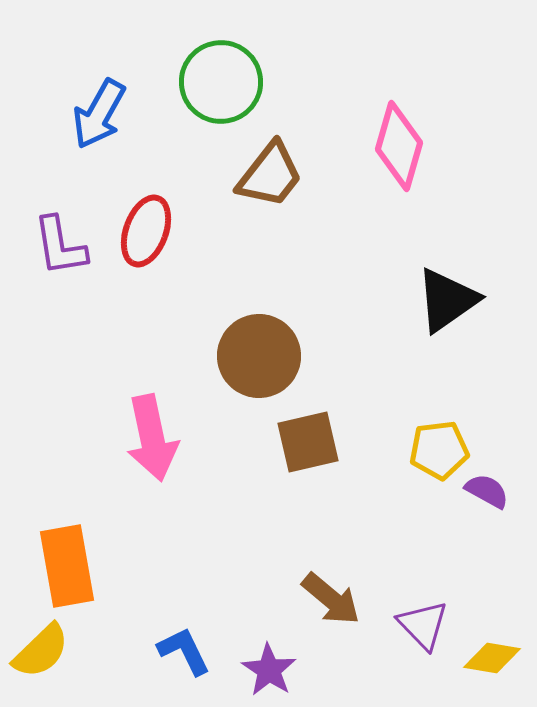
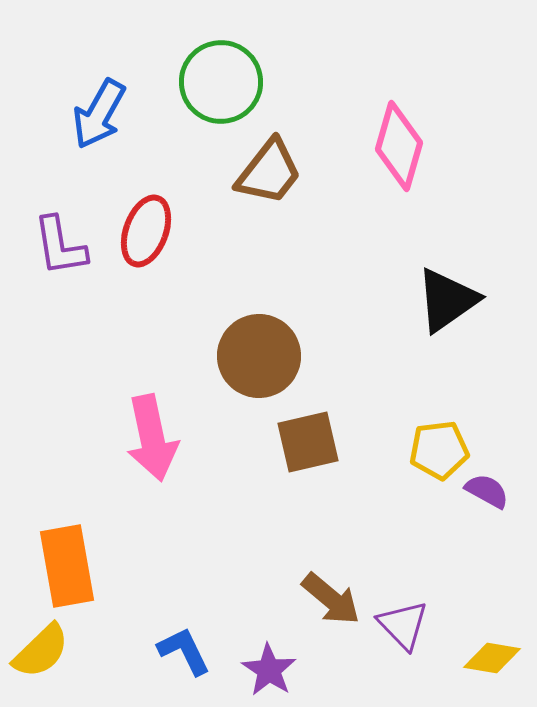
brown trapezoid: moved 1 px left, 3 px up
purple triangle: moved 20 px left
